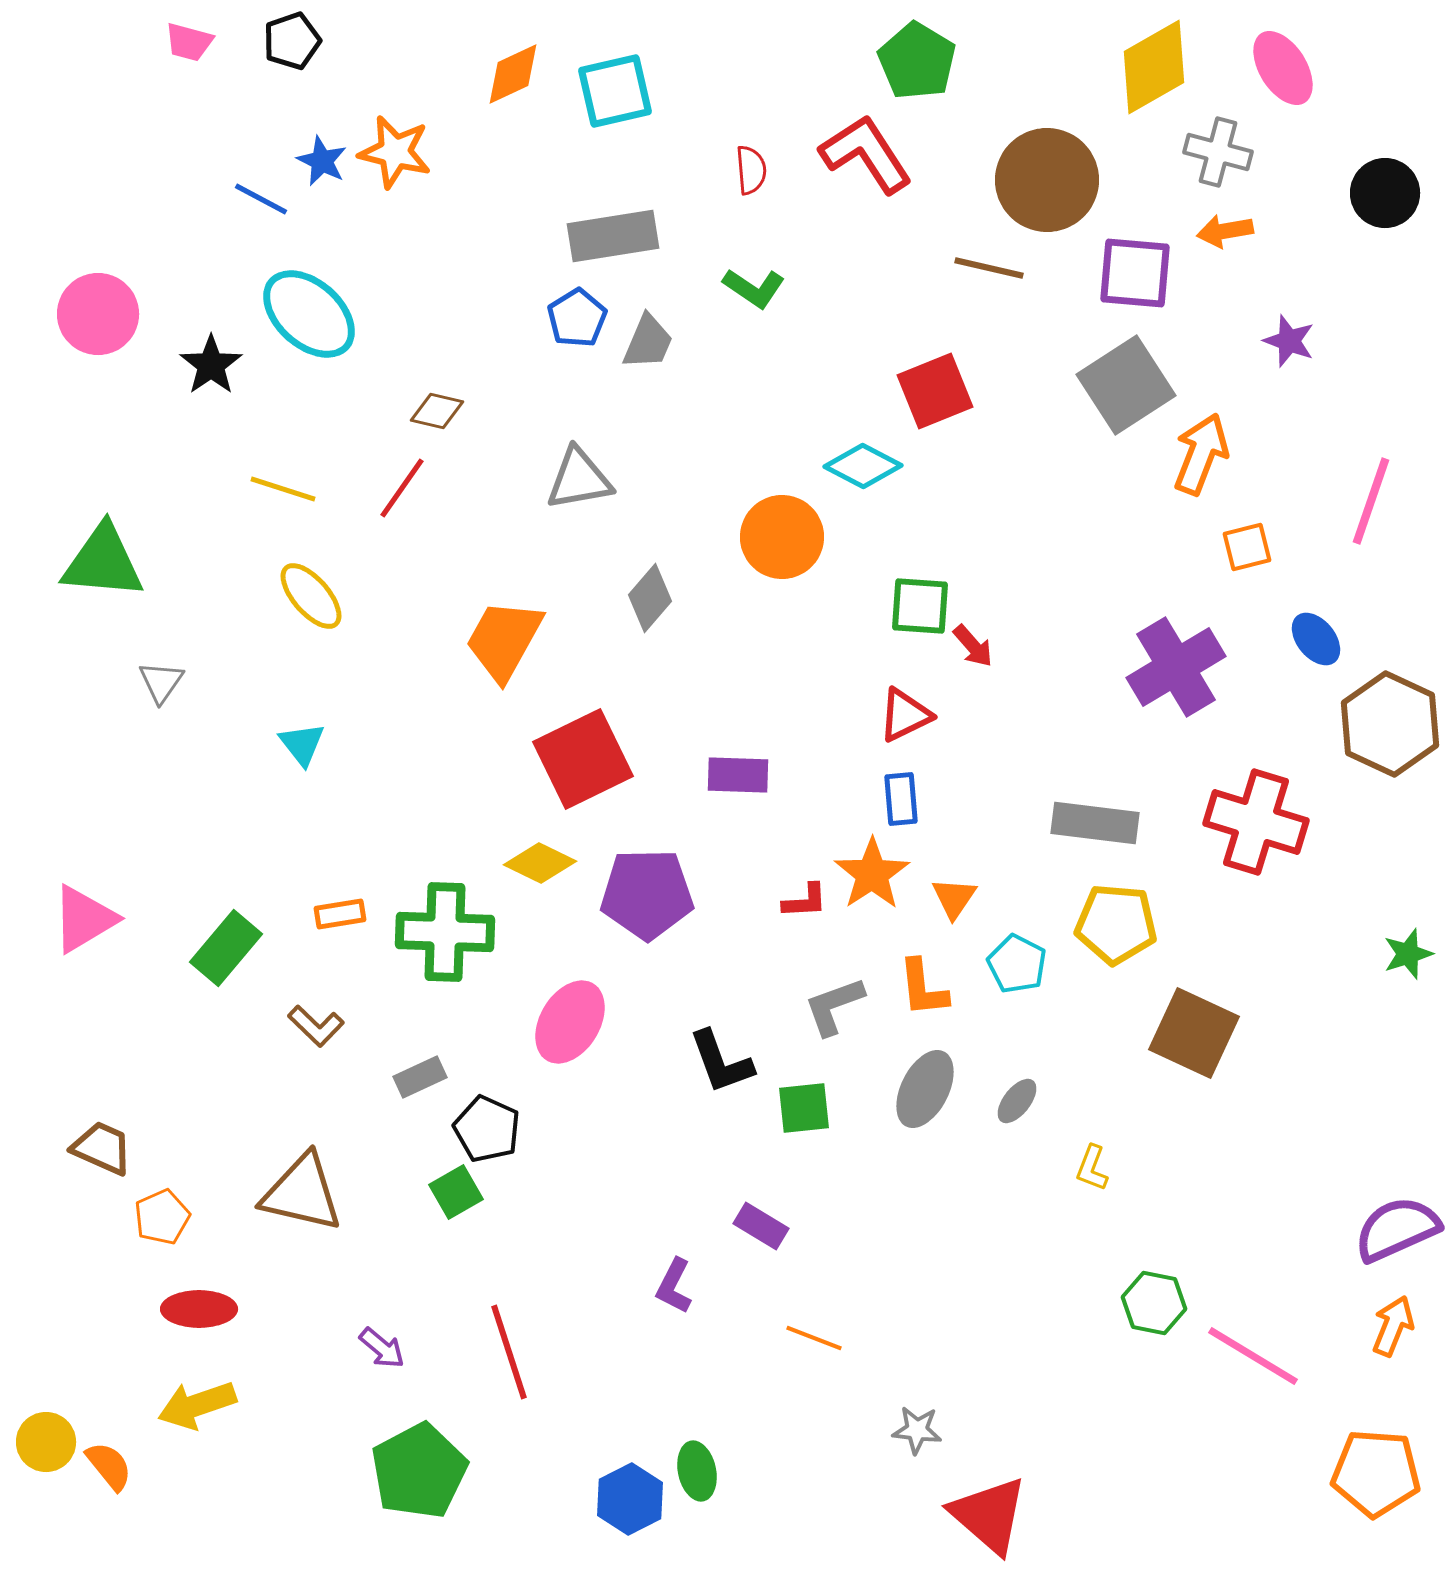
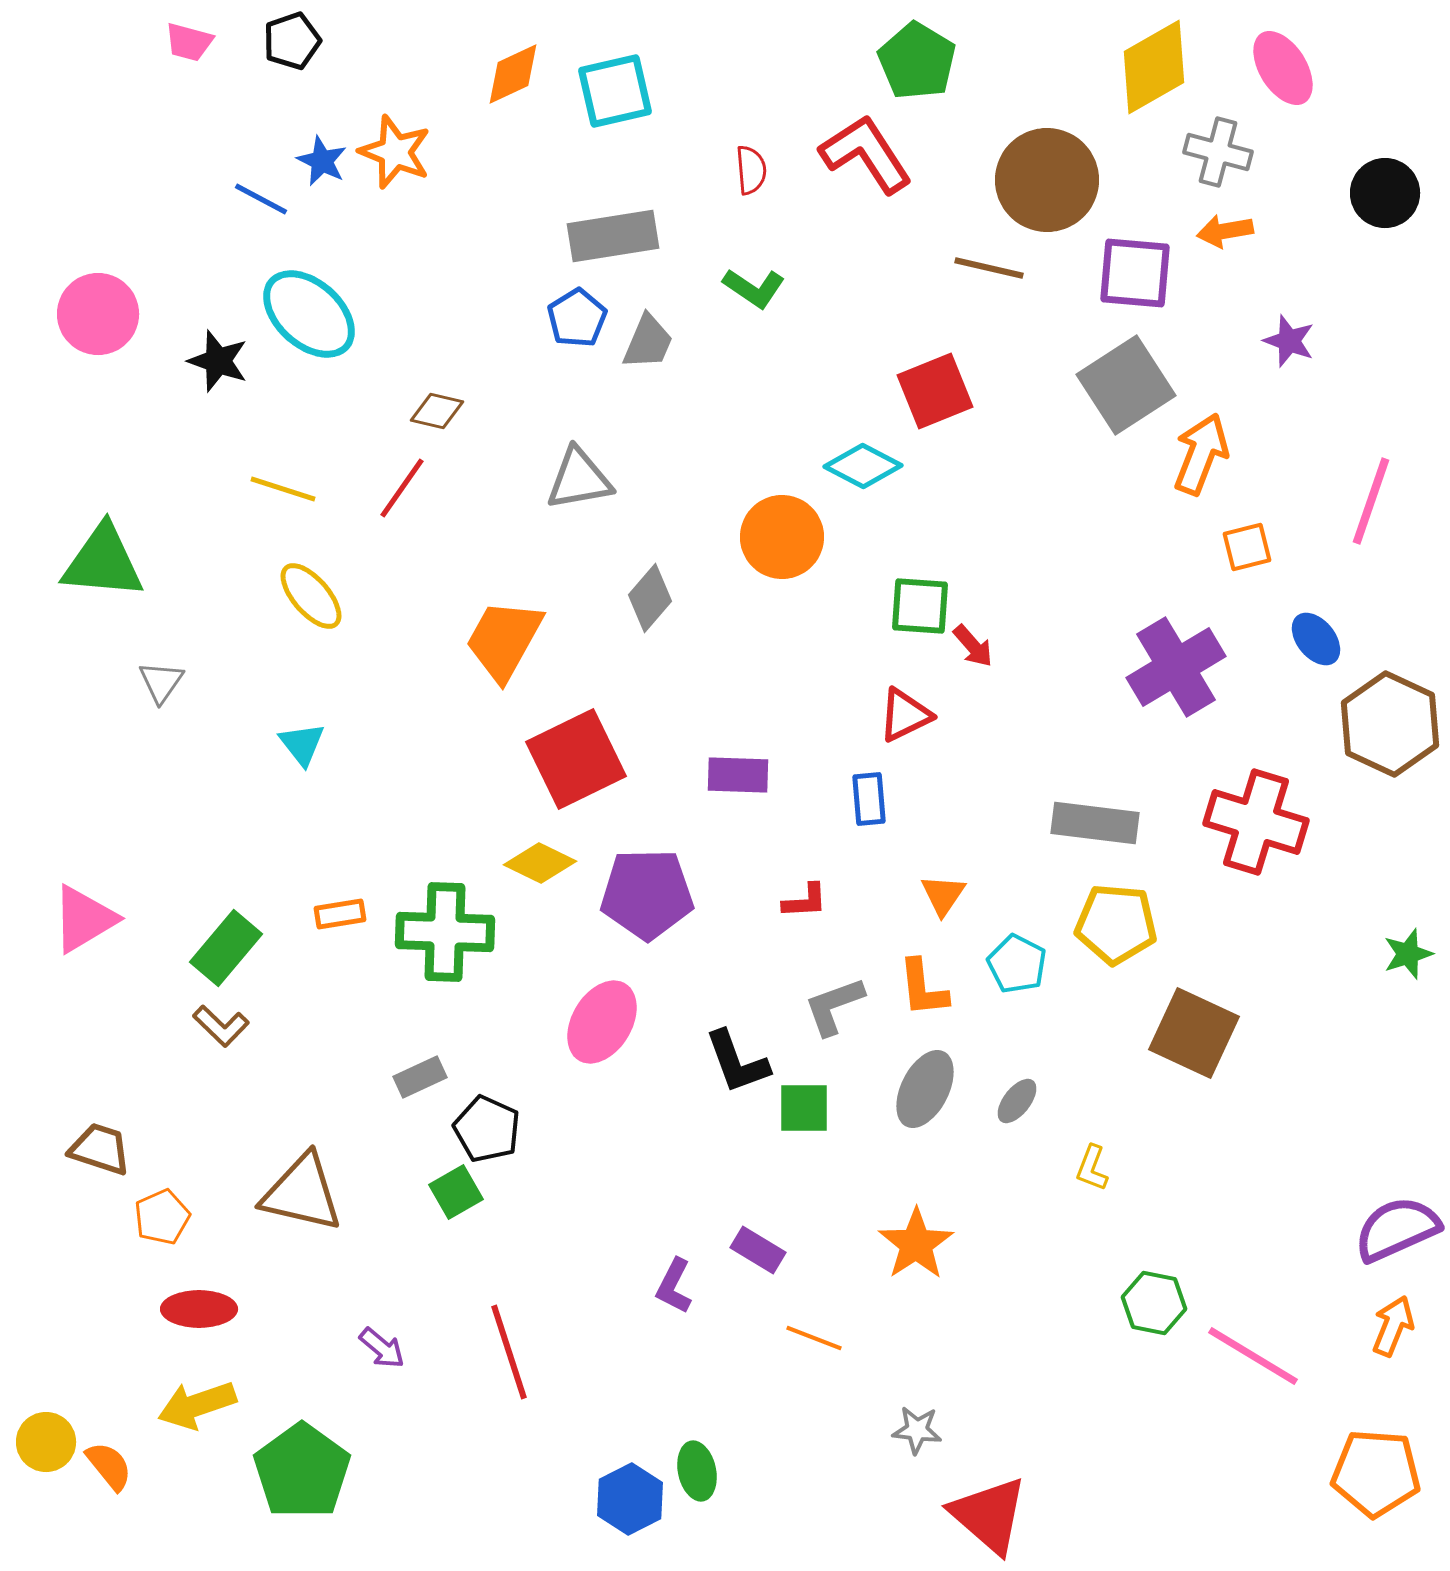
orange star at (395, 152): rotated 8 degrees clockwise
black star at (211, 365): moved 7 px right, 4 px up; rotated 18 degrees counterclockwise
red square at (583, 759): moved 7 px left
blue rectangle at (901, 799): moved 32 px left
orange star at (872, 874): moved 44 px right, 370 px down
orange triangle at (954, 898): moved 11 px left, 3 px up
pink ellipse at (570, 1022): moved 32 px right
brown L-shape at (316, 1026): moved 95 px left
black L-shape at (721, 1062): moved 16 px right
green square at (804, 1108): rotated 6 degrees clockwise
brown trapezoid at (102, 1148): moved 2 px left, 1 px down; rotated 6 degrees counterclockwise
purple rectangle at (761, 1226): moved 3 px left, 24 px down
green pentagon at (419, 1471): moved 117 px left; rotated 8 degrees counterclockwise
